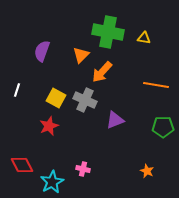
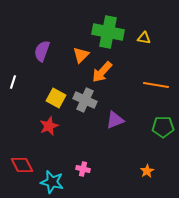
white line: moved 4 px left, 8 px up
orange star: rotated 16 degrees clockwise
cyan star: rotated 30 degrees counterclockwise
